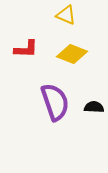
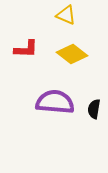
yellow diamond: rotated 16 degrees clockwise
purple semicircle: rotated 66 degrees counterclockwise
black semicircle: moved 2 px down; rotated 84 degrees counterclockwise
